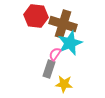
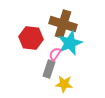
red hexagon: moved 5 px left, 22 px down
